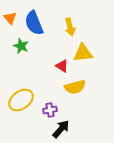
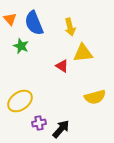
orange triangle: moved 1 px down
yellow semicircle: moved 20 px right, 10 px down
yellow ellipse: moved 1 px left, 1 px down
purple cross: moved 11 px left, 13 px down
